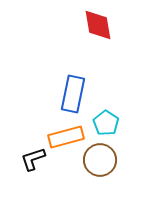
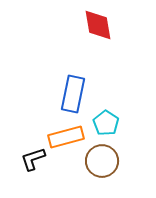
brown circle: moved 2 px right, 1 px down
